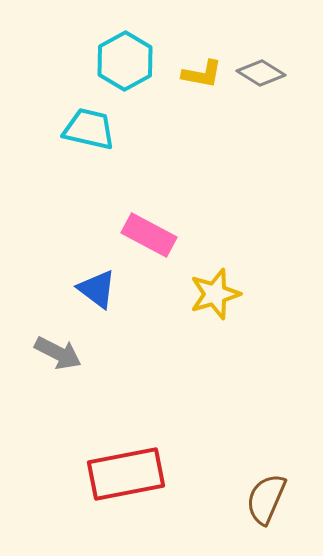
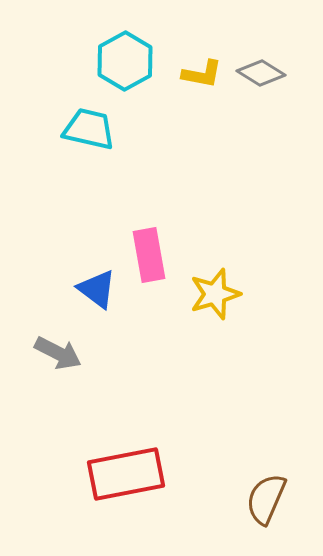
pink rectangle: moved 20 px down; rotated 52 degrees clockwise
